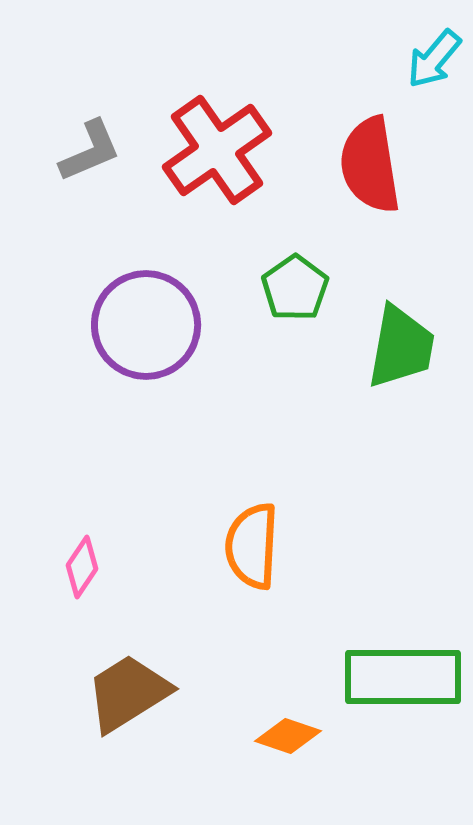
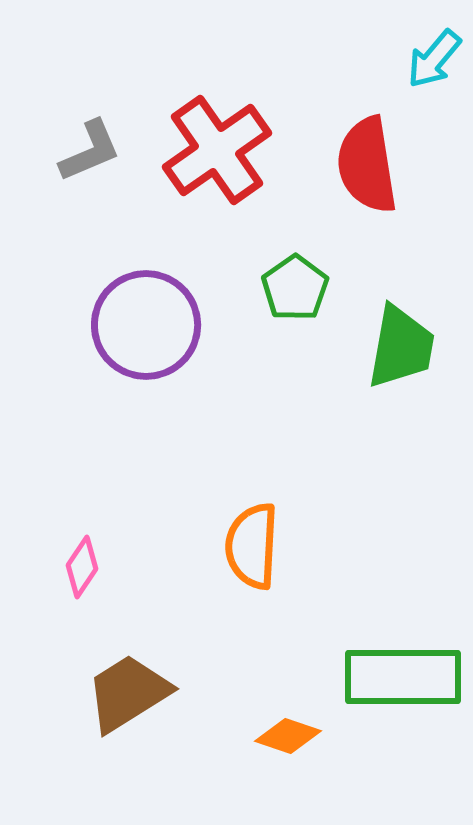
red semicircle: moved 3 px left
